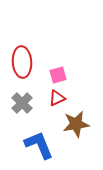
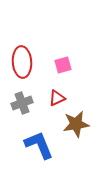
pink square: moved 5 px right, 10 px up
gray cross: rotated 25 degrees clockwise
